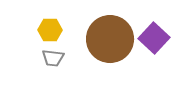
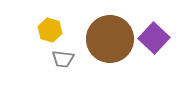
yellow hexagon: rotated 15 degrees clockwise
gray trapezoid: moved 10 px right, 1 px down
